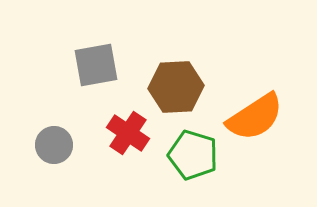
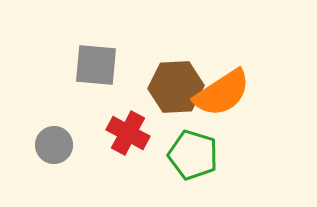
gray square: rotated 15 degrees clockwise
orange semicircle: moved 33 px left, 24 px up
red cross: rotated 6 degrees counterclockwise
